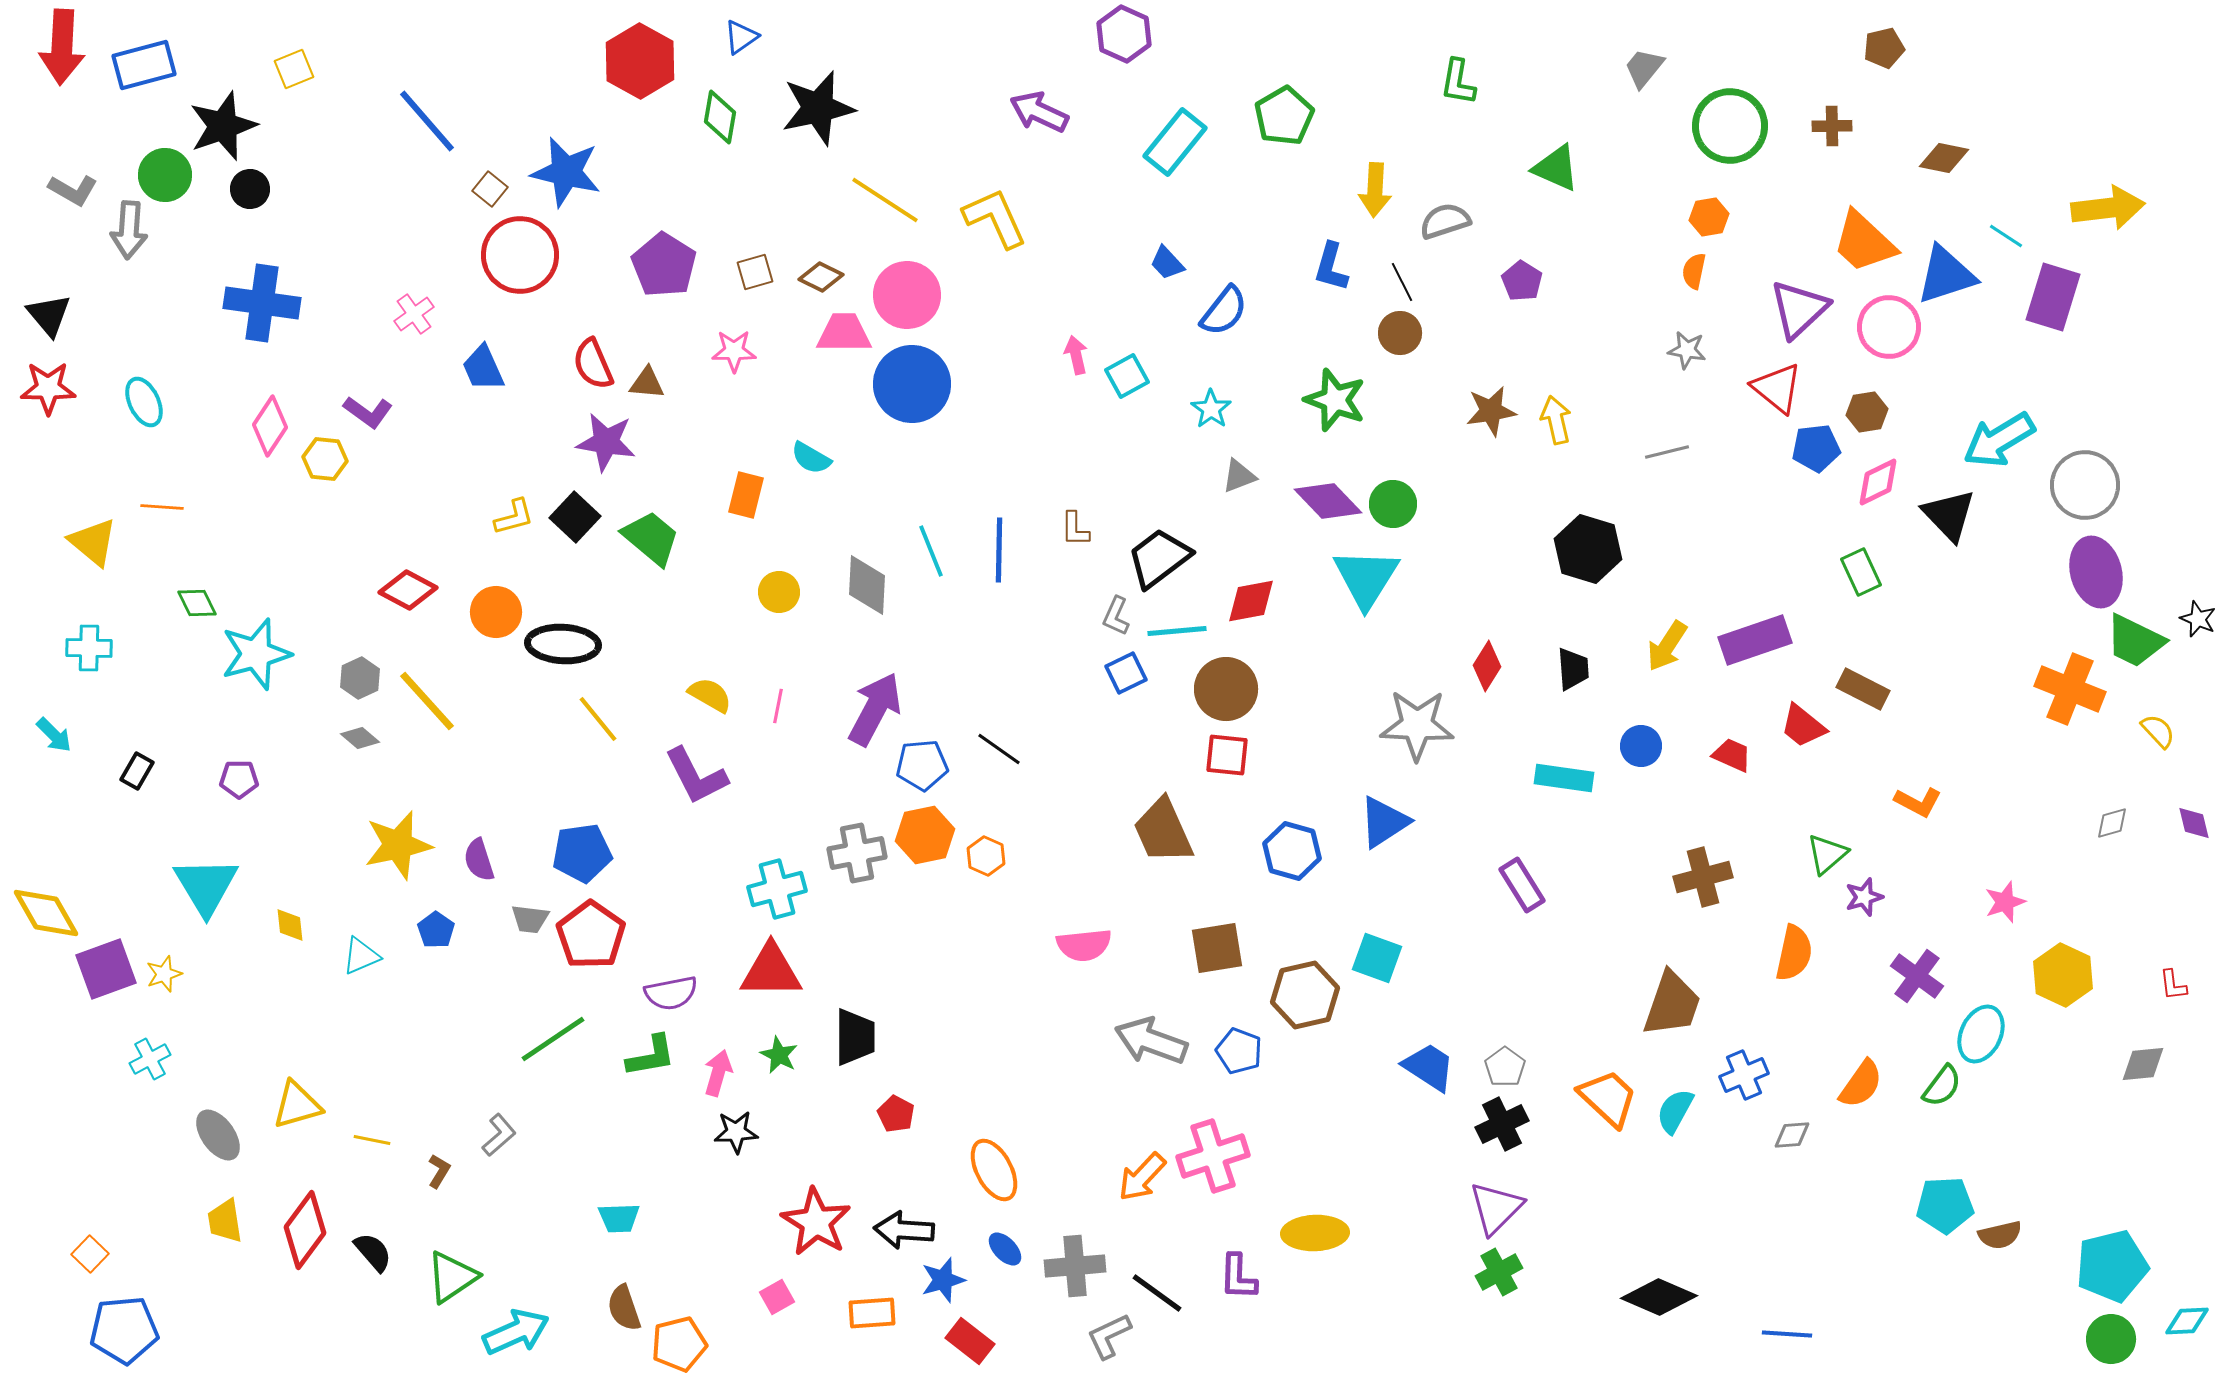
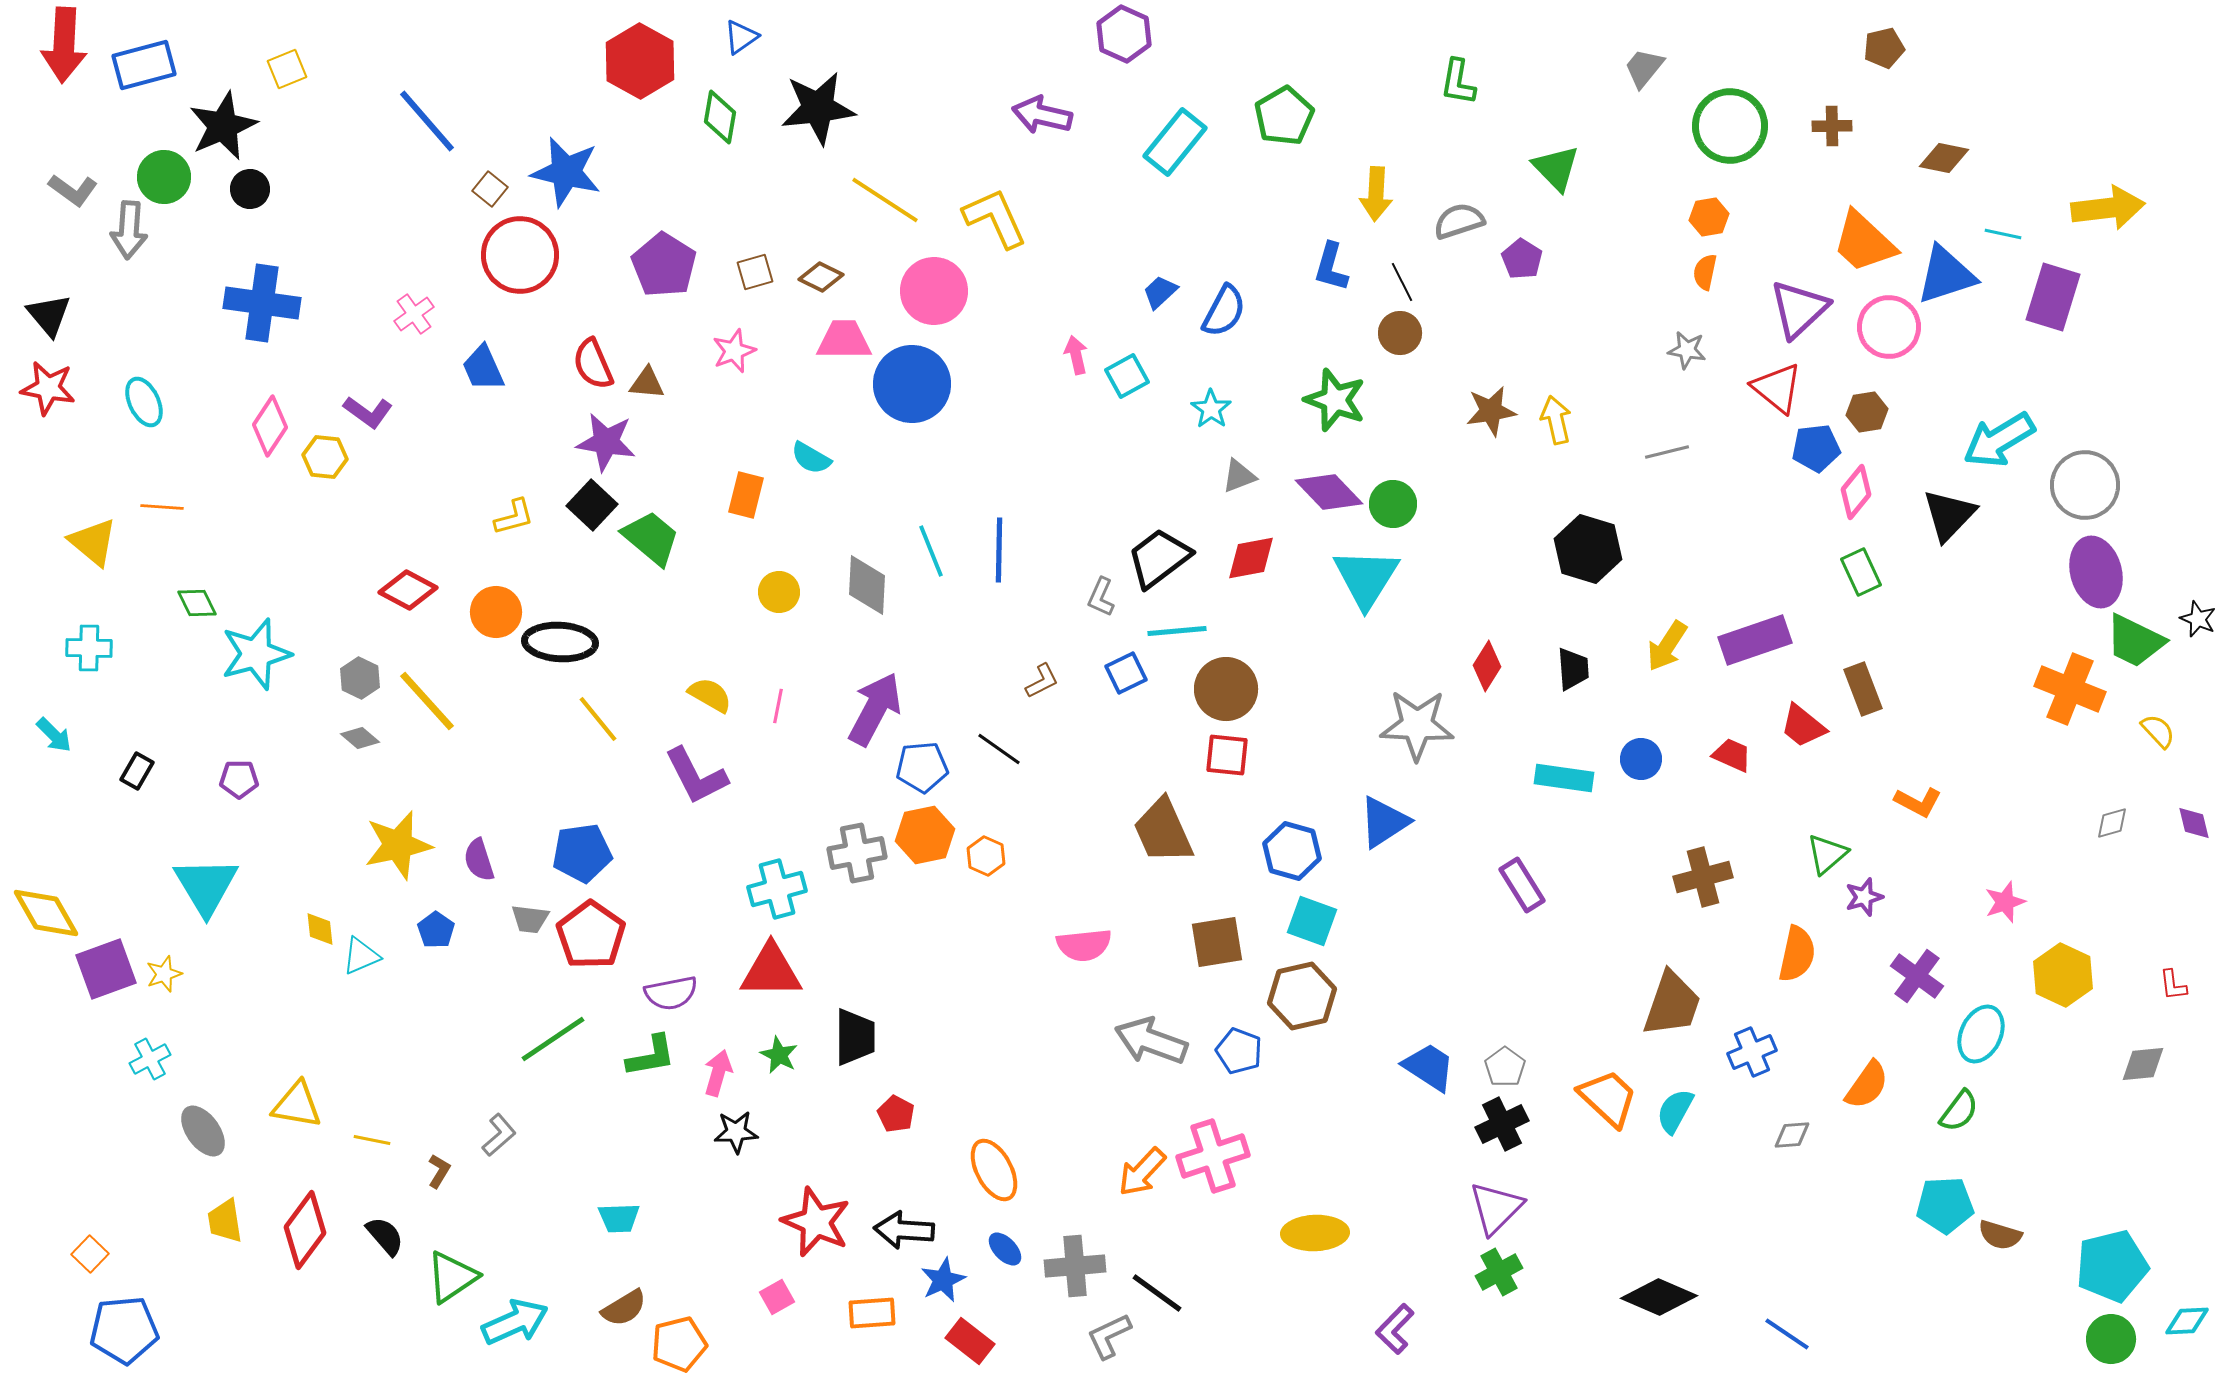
red arrow at (62, 47): moved 2 px right, 2 px up
yellow square at (294, 69): moved 7 px left
black star at (818, 108): rotated 6 degrees clockwise
purple arrow at (1039, 112): moved 3 px right, 3 px down; rotated 12 degrees counterclockwise
black star at (223, 126): rotated 4 degrees counterclockwise
green triangle at (1556, 168): rotated 22 degrees clockwise
green circle at (165, 175): moved 1 px left, 2 px down
gray L-shape at (73, 190): rotated 6 degrees clockwise
yellow arrow at (1375, 190): moved 1 px right, 4 px down
gray semicircle at (1445, 221): moved 14 px right
cyan line at (2006, 236): moved 3 px left, 2 px up; rotated 21 degrees counterclockwise
blue trapezoid at (1167, 263): moved 7 px left, 29 px down; rotated 90 degrees clockwise
orange semicircle at (1694, 271): moved 11 px right, 1 px down
purple pentagon at (1522, 281): moved 22 px up
pink circle at (907, 295): moved 27 px right, 4 px up
blue semicircle at (1224, 311): rotated 10 degrees counterclockwise
pink trapezoid at (844, 333): moved 7 px down
pink star at (734, 351): rotated 21 degrees counterclockwise
red star at (48, 388): rotated 10 degrees clockwise
yellow hexagon at (325, 459): moved 2 px up
pink diamond at (1878, 482): moved 22 px left, 10 px down; rotated 24 degrees counterclockwise
purple diamond at (1328, 501): moved 1 px right, 9 px up
black triangle at (1949, 515): rotated 28 degrees clockwise
black square at (575, 517): moved 17 px right, 12 px up
brown L-shape at (1075, 529): moved 33 px left, 152 px down; rotated 117 degrees counterclockwise
red diamond at (1251, 601): moved 43 px up
gray L-shape at (1116, 616): moved 15 px left, 19 px up
black ellipse at (563, 644): moved 3 px left, 2 px up
gray hexagon at (360, 678): rotated 9 degrees counterclockwise
brown rectangle at (1863, 689): rotated 42 degrees clockwise
blue circle at (1641, 746): moved 13 px down
blue pentagon at (922, 765): moved 2 px down
yellow diamond at (290, 925): moved 30 px right, 4 px down
brown square at (1217, 948): moved 6 px up
orange semicircle at (1794, 953): moved 3 px right, 1 px down
cyan square at (1377, 958): moved 65 px left, 37 px up
brown hexagon at (1305, 995): moved 3 px left, 1 px down
blue cross at (1744, 1075): moved 8 px right, 23 px up
orange semicircle at (1861, 1084): moved 6 px right, 1 px down
green semicircle at (1942, 1086): moved 17 px right, 25 px down
yellow triangle at (297, 1105): rotated 26 degrees clockwise
gray ellipse at (218, 1135): moved 15 px left, 4 px up
orange arrow at (1142, 1177): moved 5 px up
red star at (816, 1222): rotated 8 degrees counterclockwise
brown semicircle at (2000, 1235): rotated 30 degrees clockwise
black semicircle at (373, 1252): moved 12 px right, 16 px up
purple L-shape at (1238, 1277): moved 157 px right, 52 px down; rotated 42 degrees clockwise
blue star at (943, 1280): rotated 9 degrees counterclockwise
brown semicircle at (624, 1308): rotated 102 degrees counterclockwise
cyan arrow at (516, 1332): moved 1 px left, 10 px up
blue line at (1787, 1334): rotated 30 degrees clockwise
